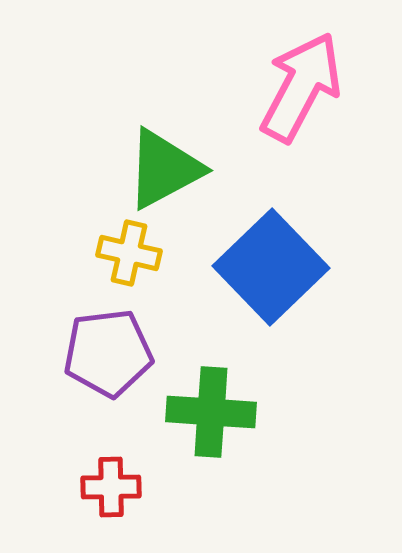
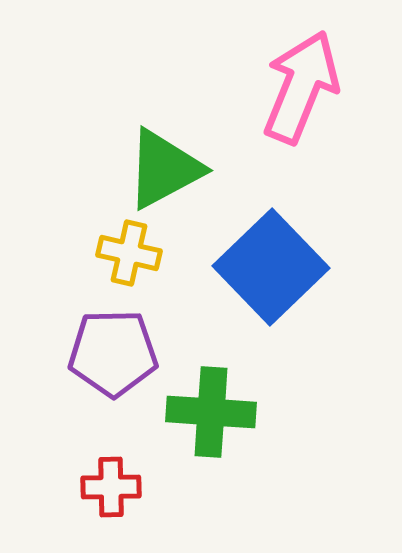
pink arrow: rotated 6 degrees counterclockwise
purple pentagon: moved 5 px right; rotated 6 degrees clockwise
